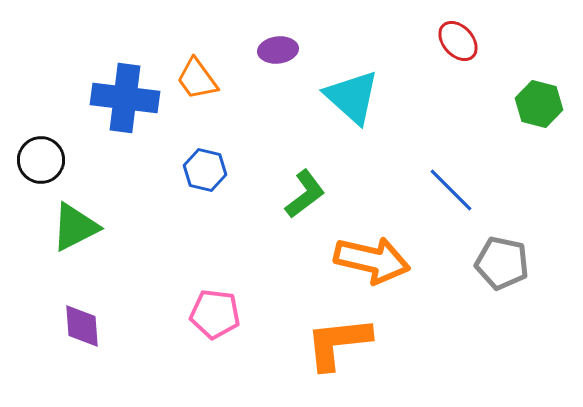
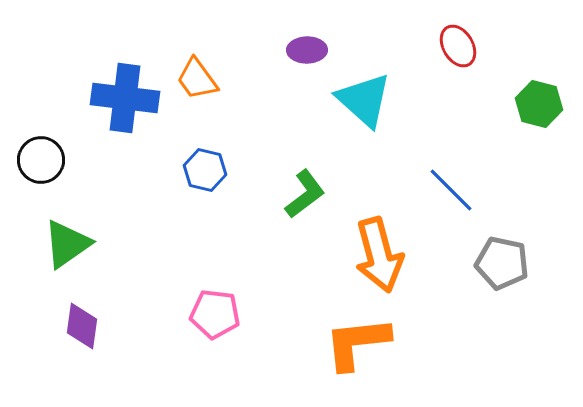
red ellipse: moved 5 px down; rotated 12 degrees clockwise
purple ellipse: moved 29 px right; rotated 6 degrees clockwise
cyan triangle: moved 12 px right, 3 px down
green triangle: moved 8 px left, 17 px down; rotated 8 degrees counterclockwise
orange arrow: moved 7 px right, 5 px up; rotated 62 degrees clockwise
purple diamond: rotated 12 degrees clockwise
orange L-shape: moved 19 px right
